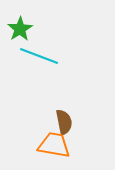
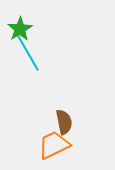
cyan line: moved 11 px left, 3 px up; rotated 39 degrees clockwise
orange trapezoid: rotated 36 degrees counterclockwise
